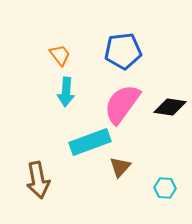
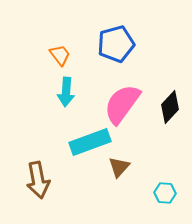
blue pentagon: moved 7 px left, 7 px up; rotated 9 degrees counterclockwise
black diamond: rotated 56 degrees counterclockwise
brown triangle: moved 1 px left
cyan hexagon: moved 5 px down
